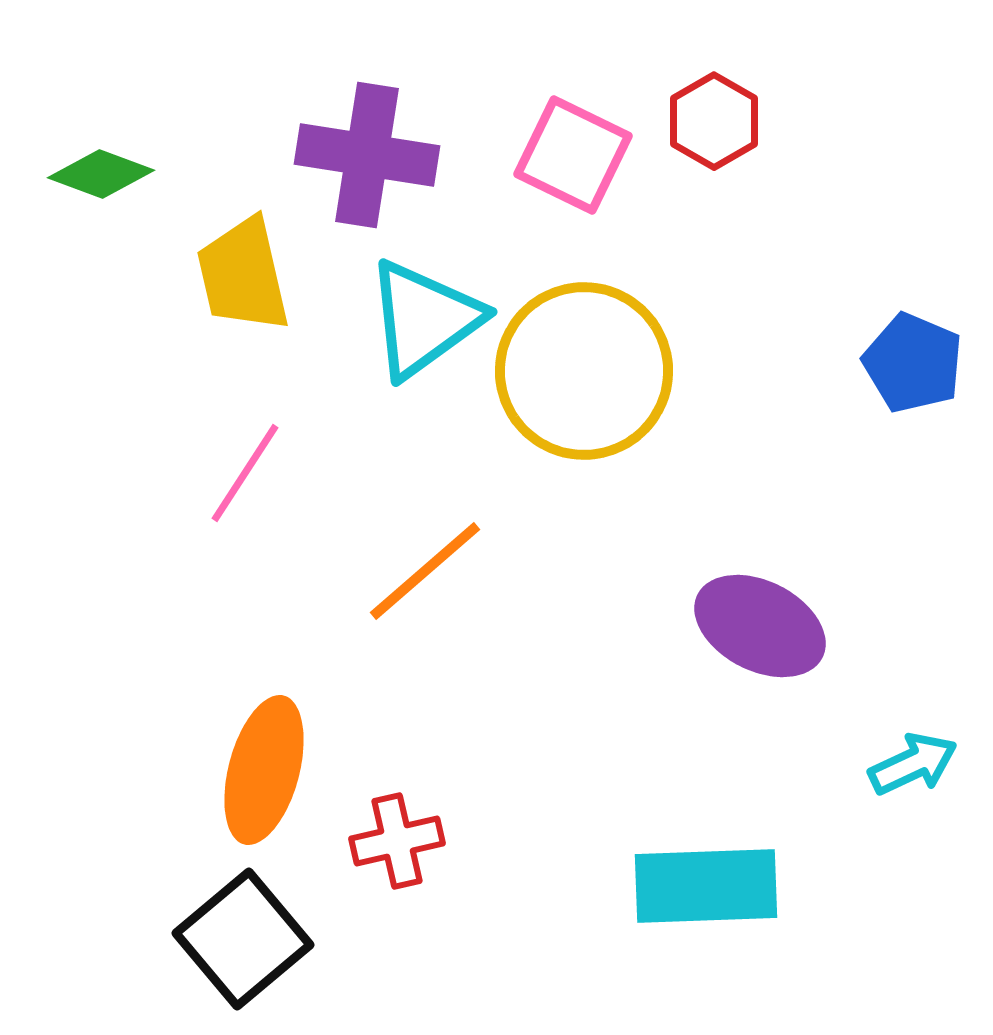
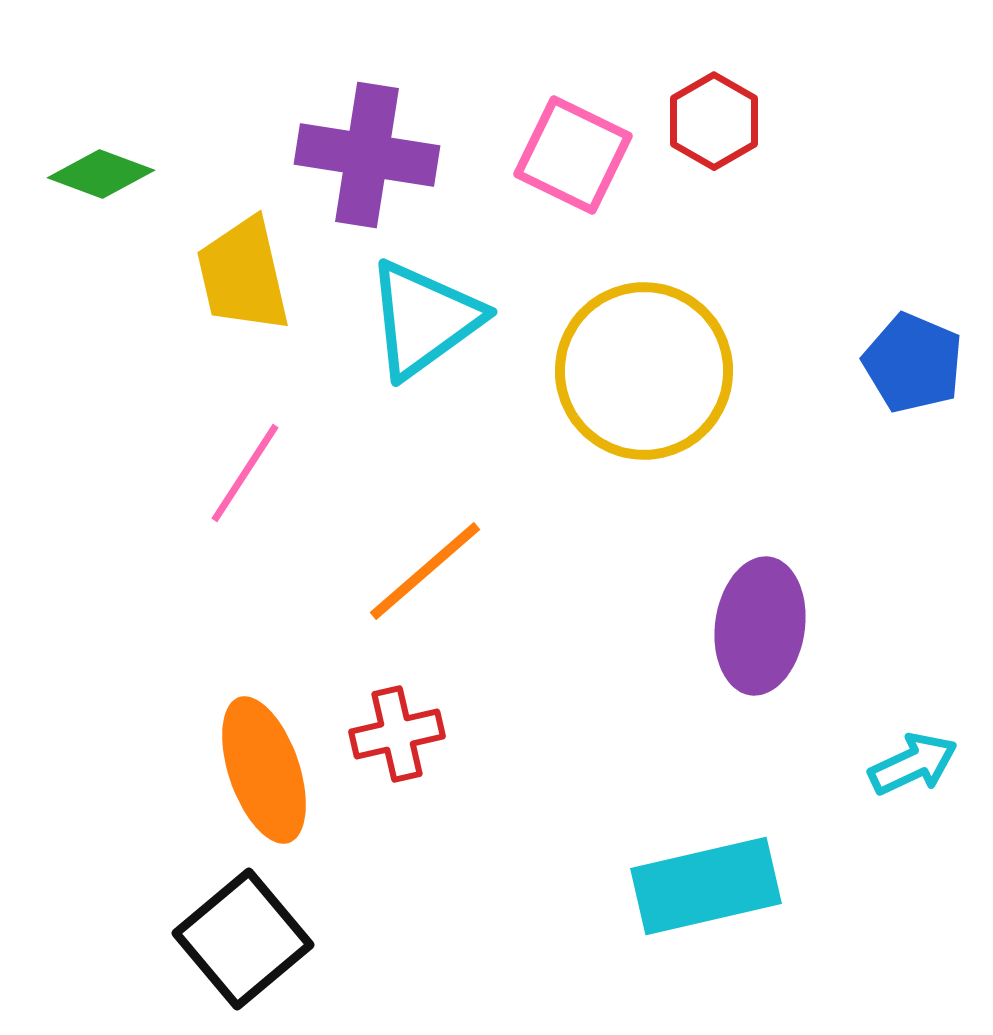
yellow circle: moved 60 px right
purple ellipse: rotated 71 degrees clockwise
orange ellipse: rotated 34 degrees counterclockwise
red cross: moved 107 px up
cyan rectangle: rotated 11 degrees counterclockwise
